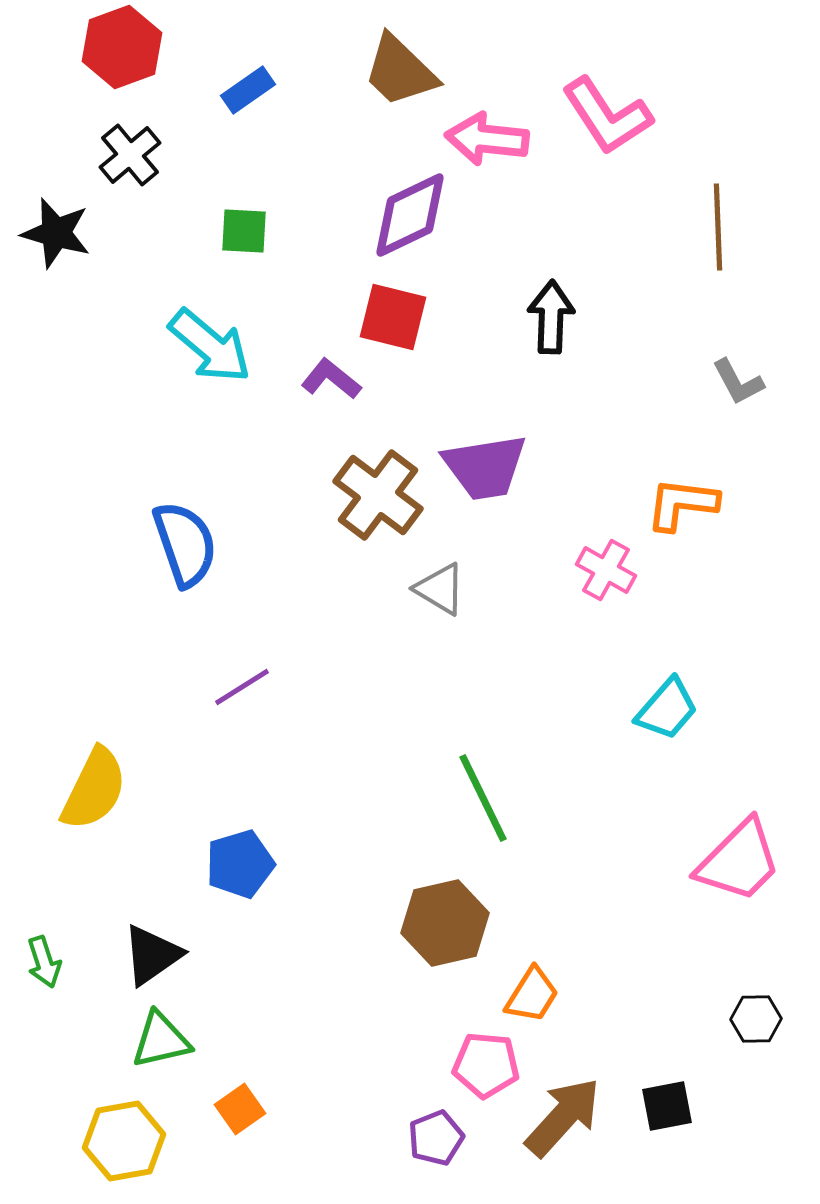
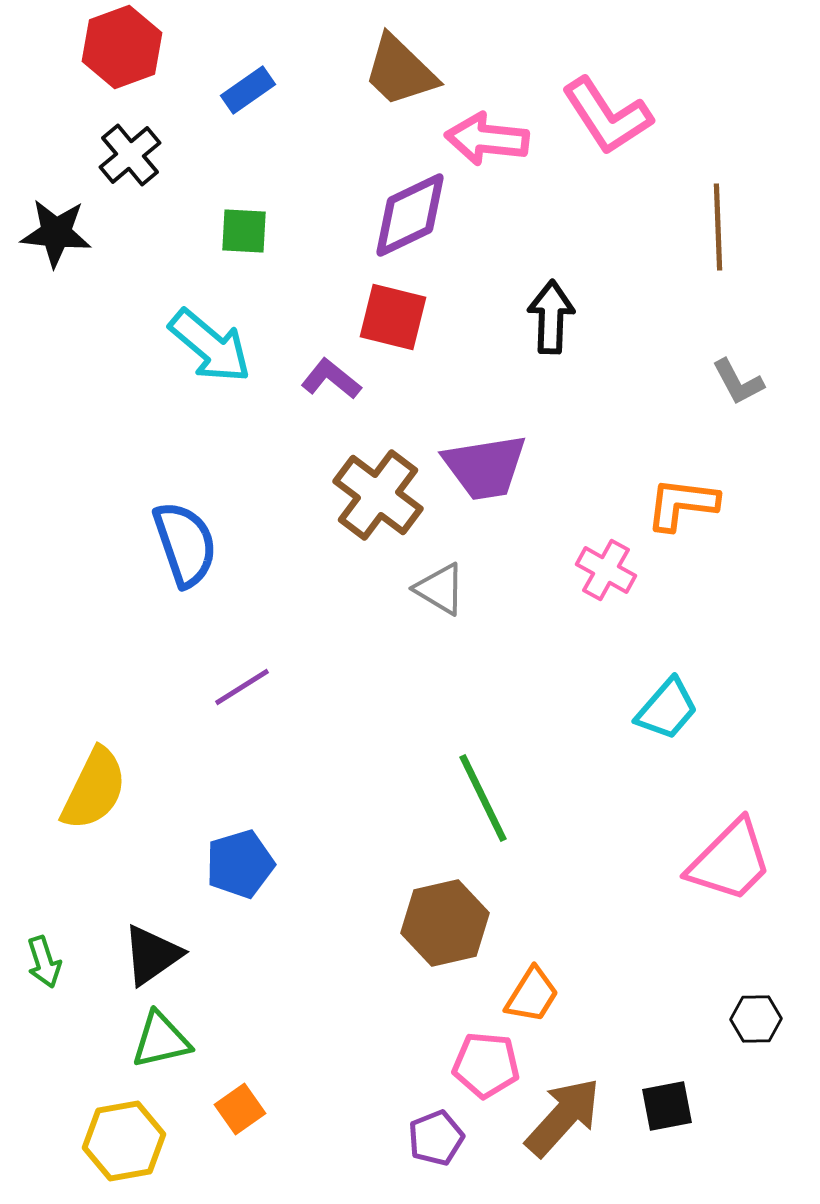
black star: rotated 10 degrees counterclockwise
pink trapezoid: moved 9 px left
